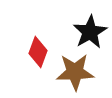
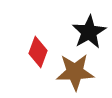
black star: moved 1 px left
